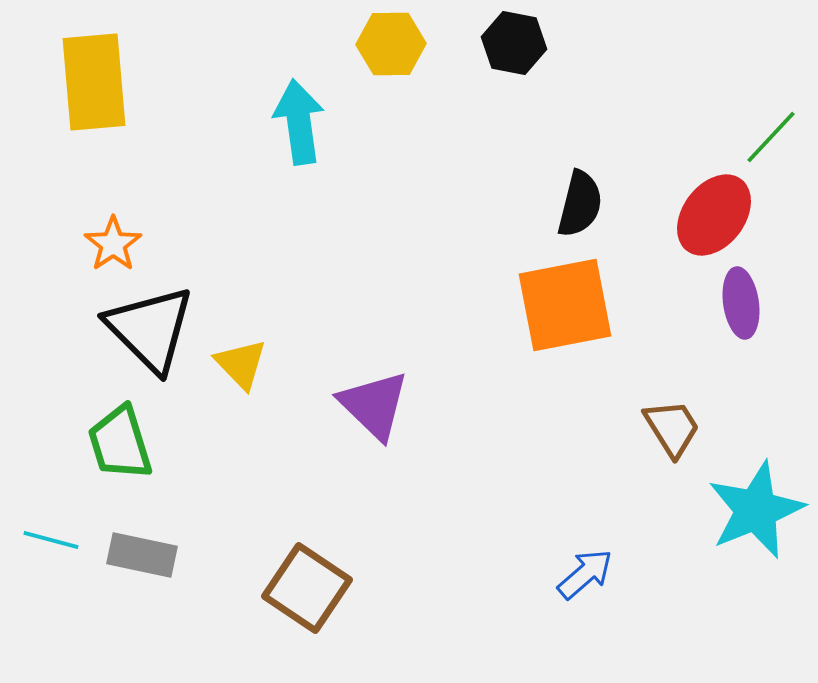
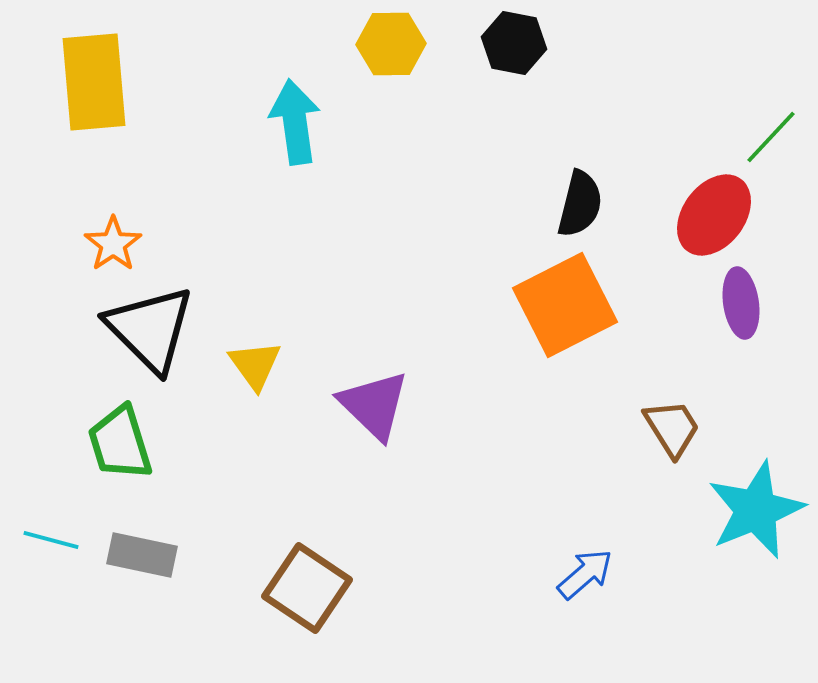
cyan arrow: moved 4 px left
orange square: rotated 16 degrees counterclockwise
yellow triangle: moved 14 px right, 1 px down; rotated 8 degrees clockwise
